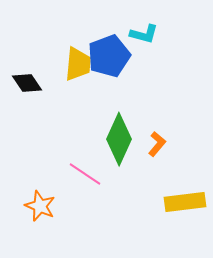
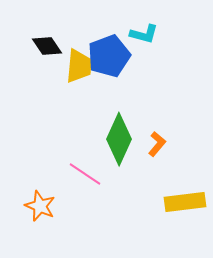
yellow trapezoid: moved 1 px right, 2 px down
black diamond: moved 20 px right, 37 px up
